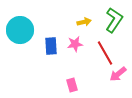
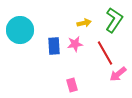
yellow arrow: moved 1 px down
blue rectangle: moved 3 px right
